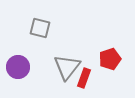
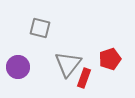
gray triangle: moved 1 px right, 3 px up
